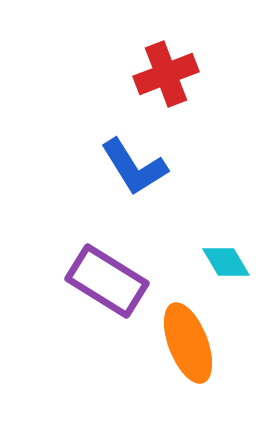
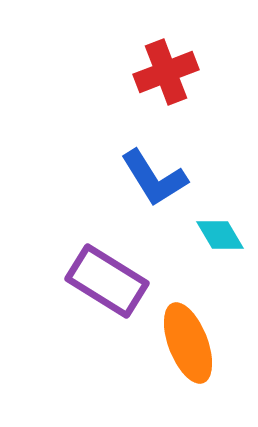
red cross: moved 2 px up
blue L-shape: moved 20 px right, 11 px down
cyan diamond: moved 6 px left, 27 px up
